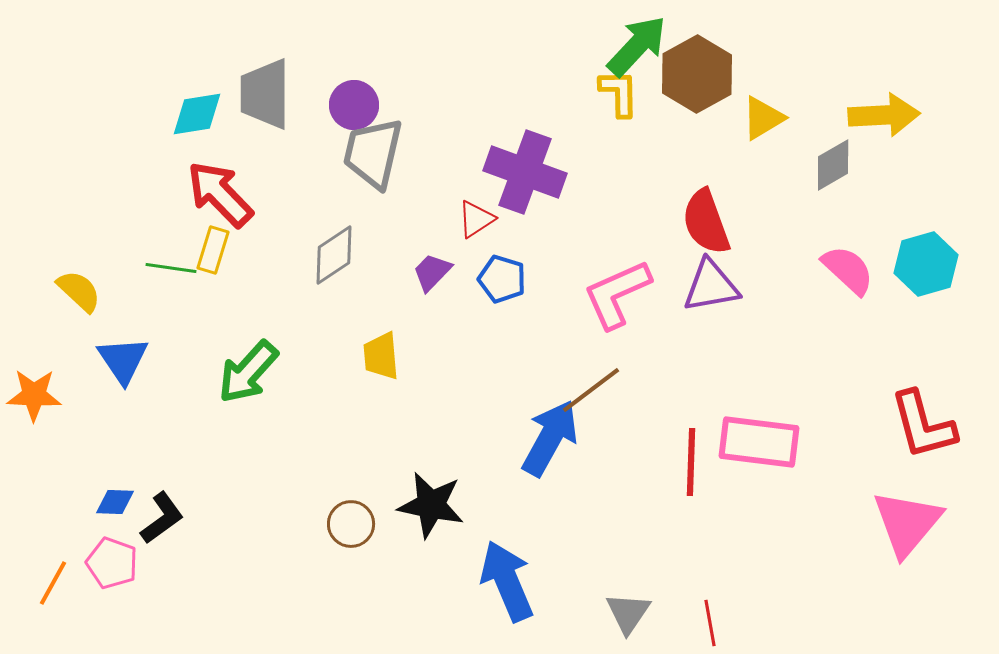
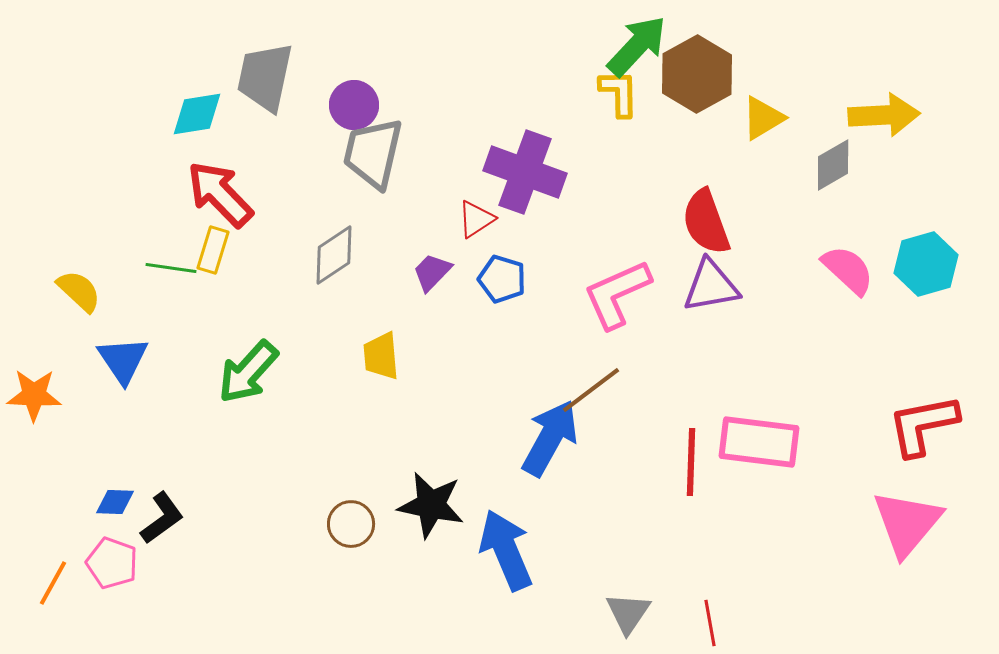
gray trapezoid at (265, 94): moved 17 px up; rotated 12 degrees clockwise
red L-shape at (923, 425): rotated 94 degrees clockwise
blue arrow at (507, 581): moved 1 px left, 31 px up
